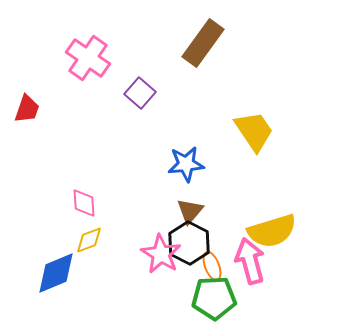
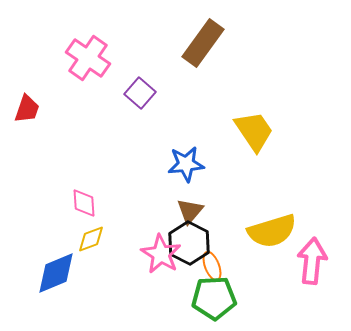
yellow diamond: moved 2 px right, 1 px up
pink arrow: moved 62 px right; rotated 21 degrees clockwise
